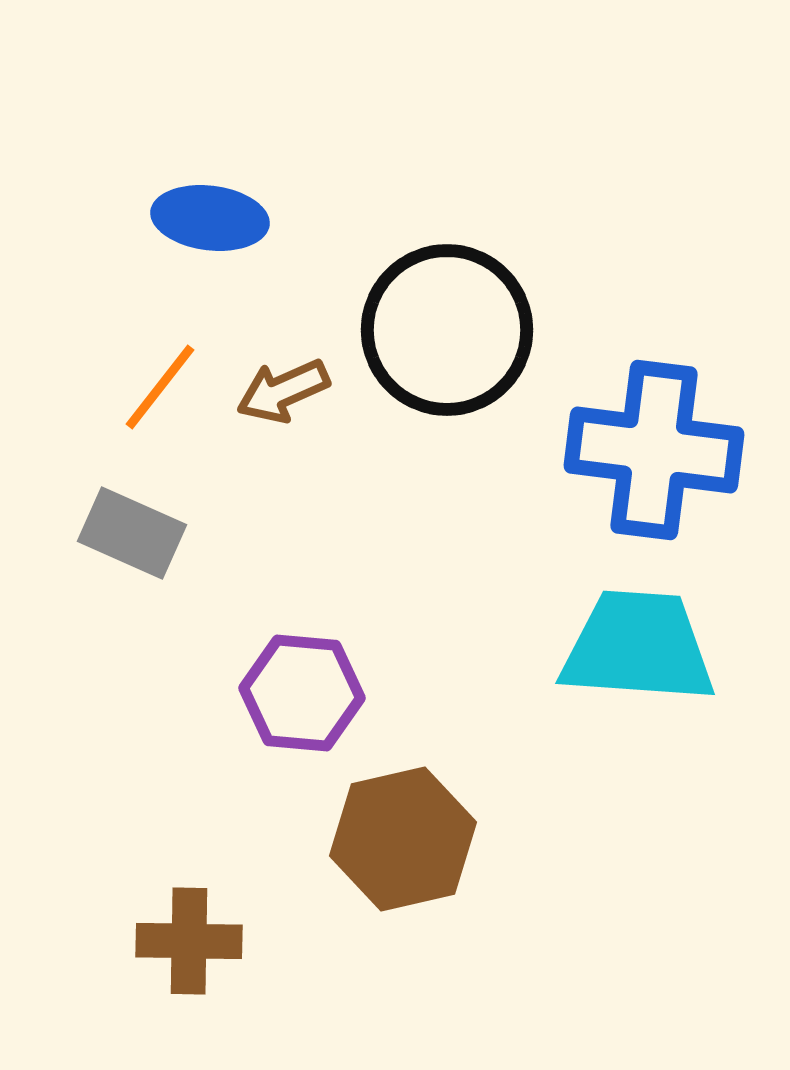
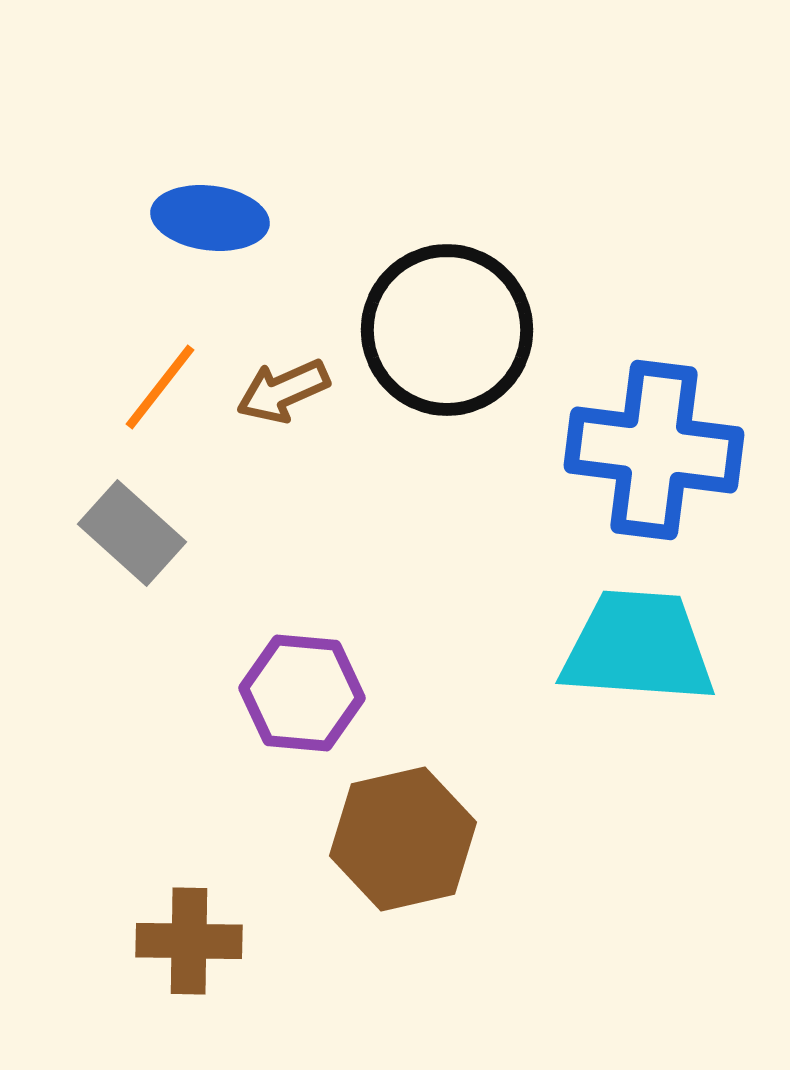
gray rectangle: rotated 18 degrees clockwise
